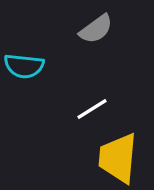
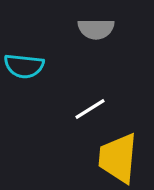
gray semicircle: rotated 36 degrees clockwise
white line: moved 2 px left
